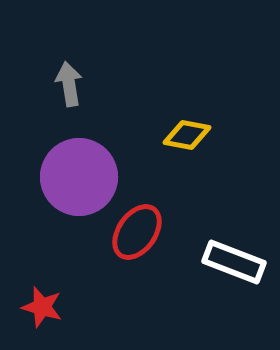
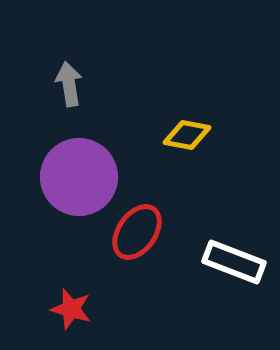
red star: moved 29 px right, 2 px down
